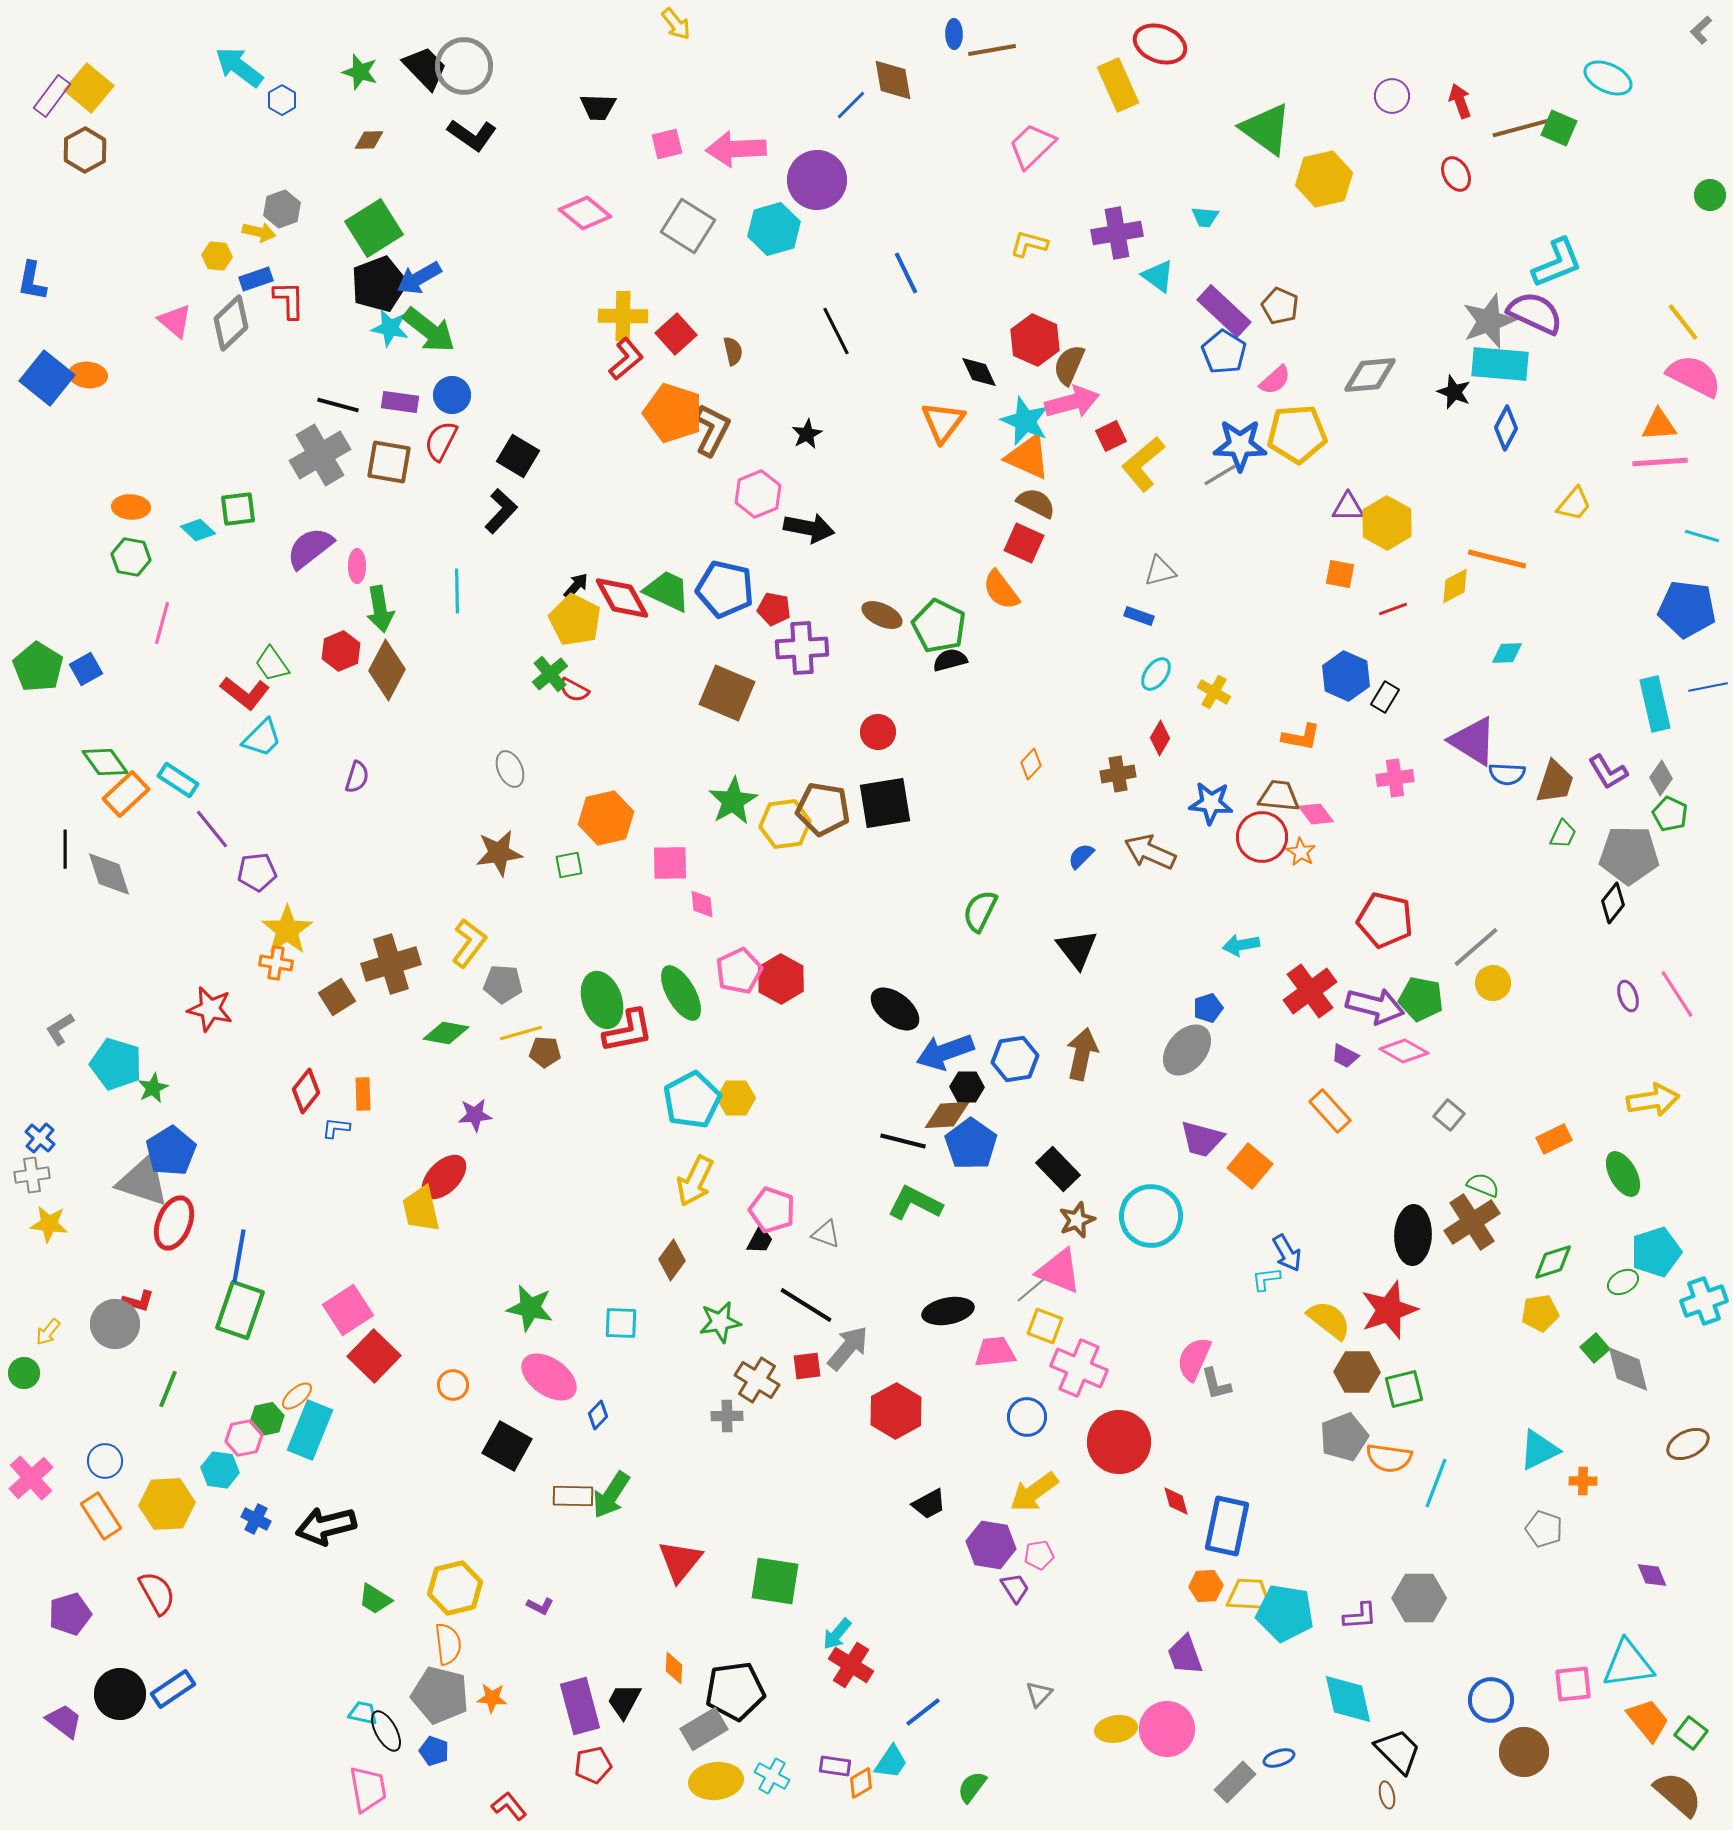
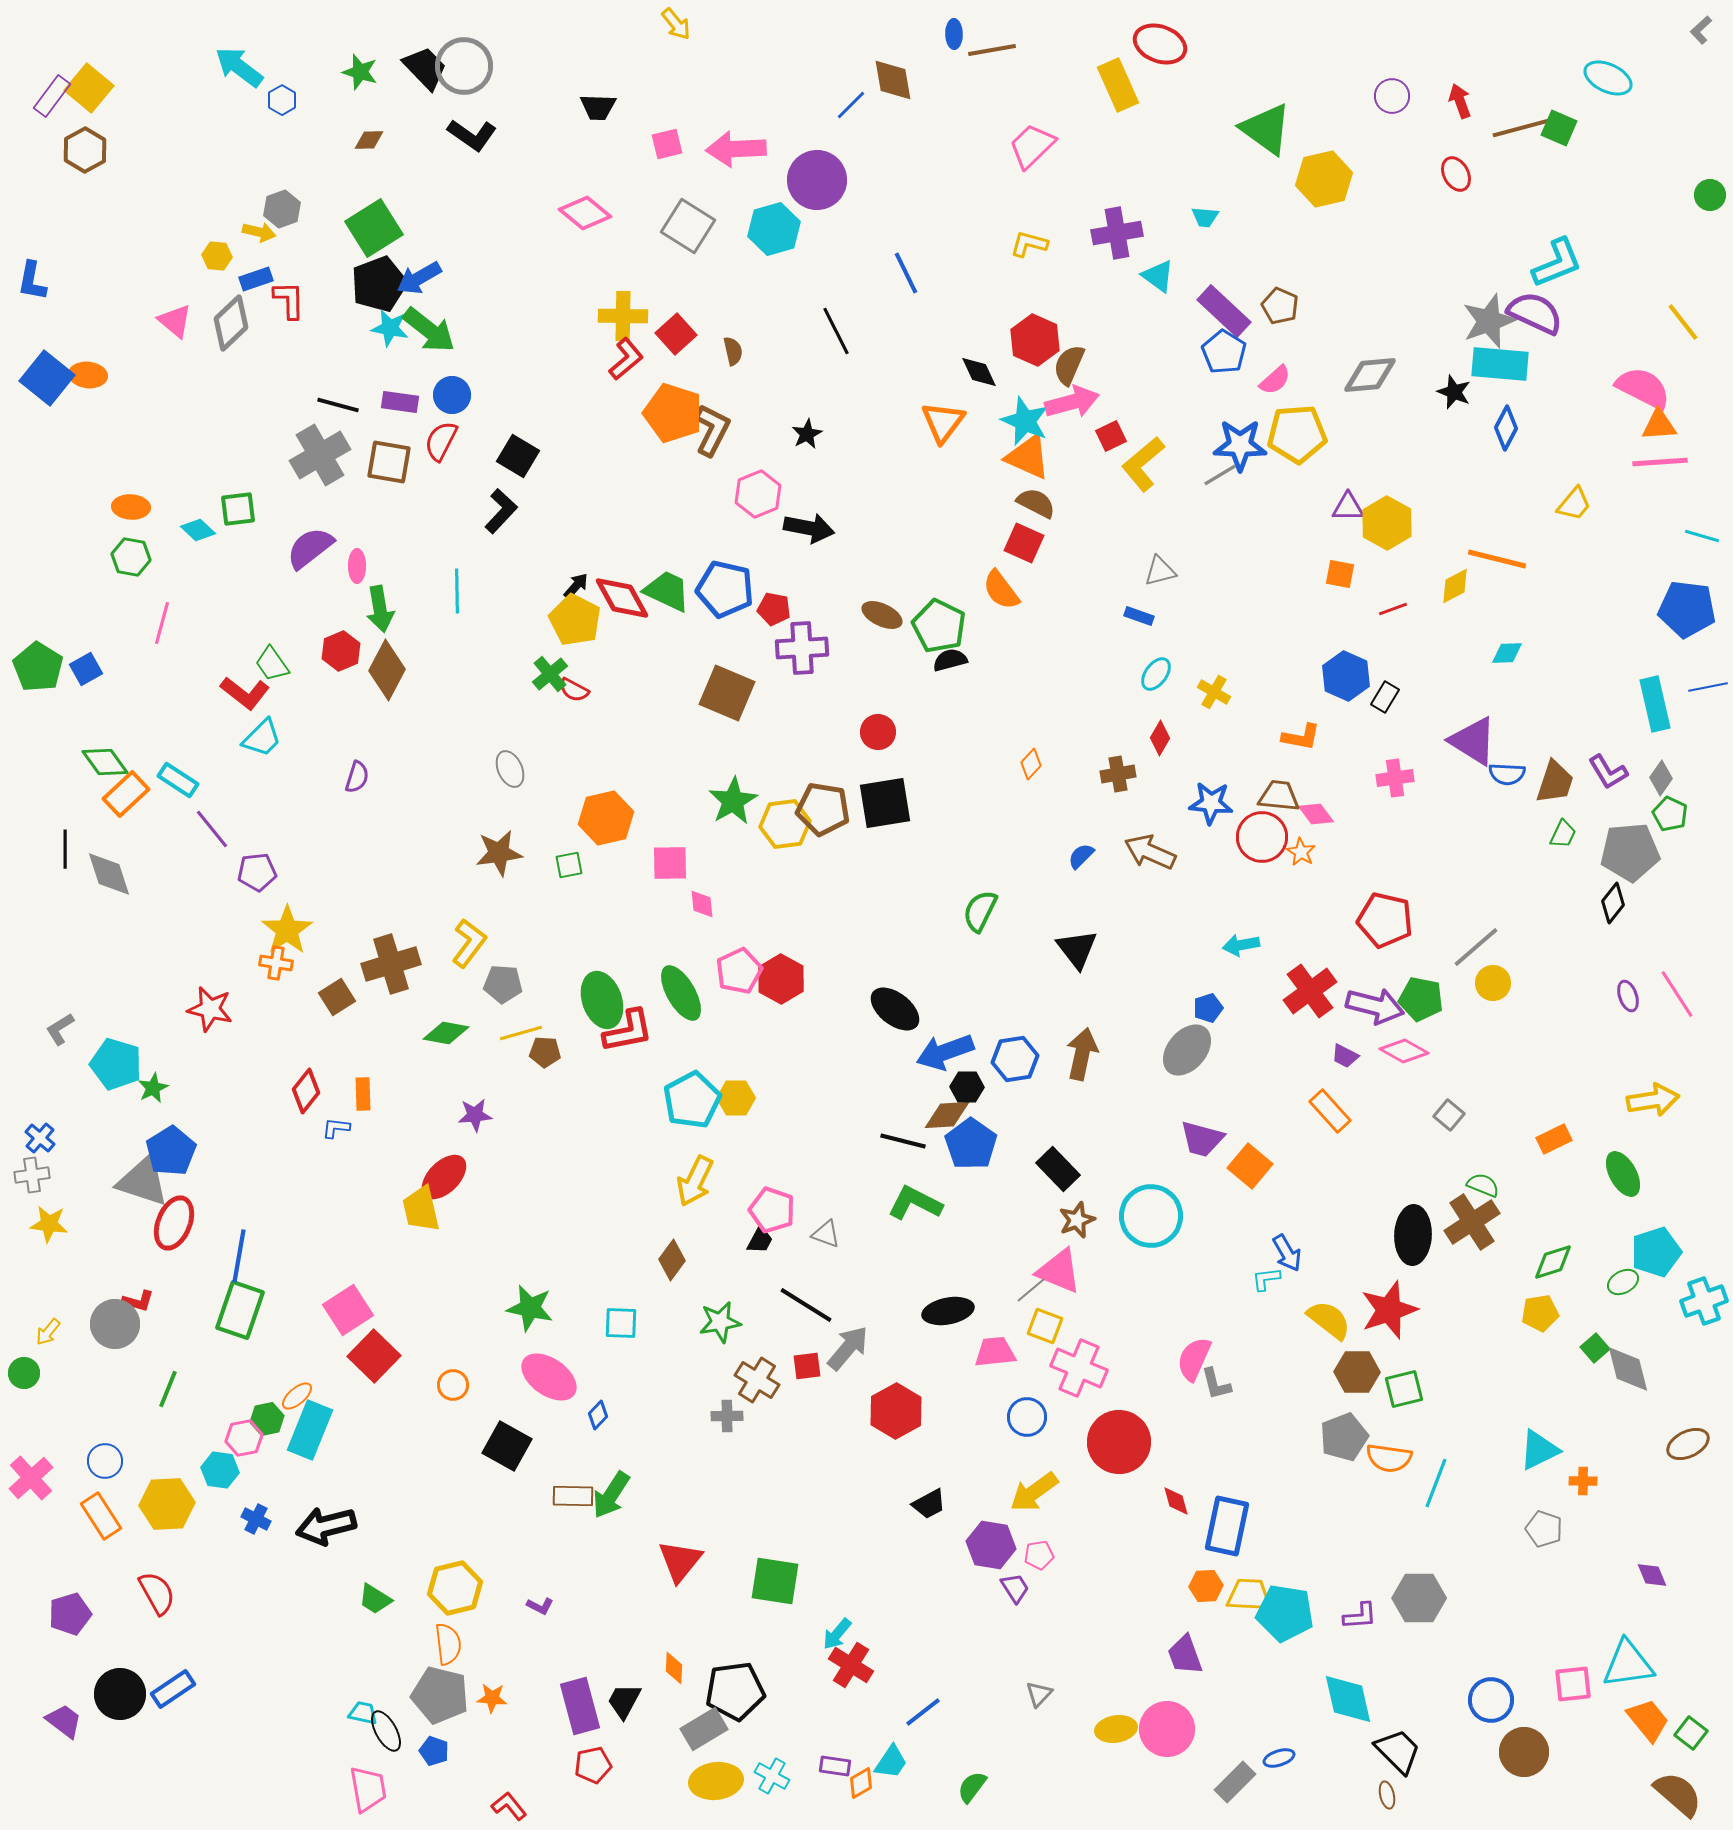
pink semicircle at (1694, 376): moved 51 px left, 12 px down
gray pentagon at (1629, 855): moved 1 px right, 3 px up; rotated 6 degrees counterclockwise
